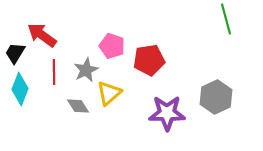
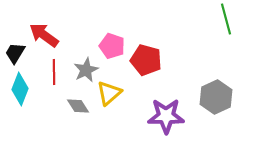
red arrow: moved 2 px right
red pentagon: moved 3 px left; rotated 24 degrees clockwise
purple star: moved 1 px left, 3 px down
